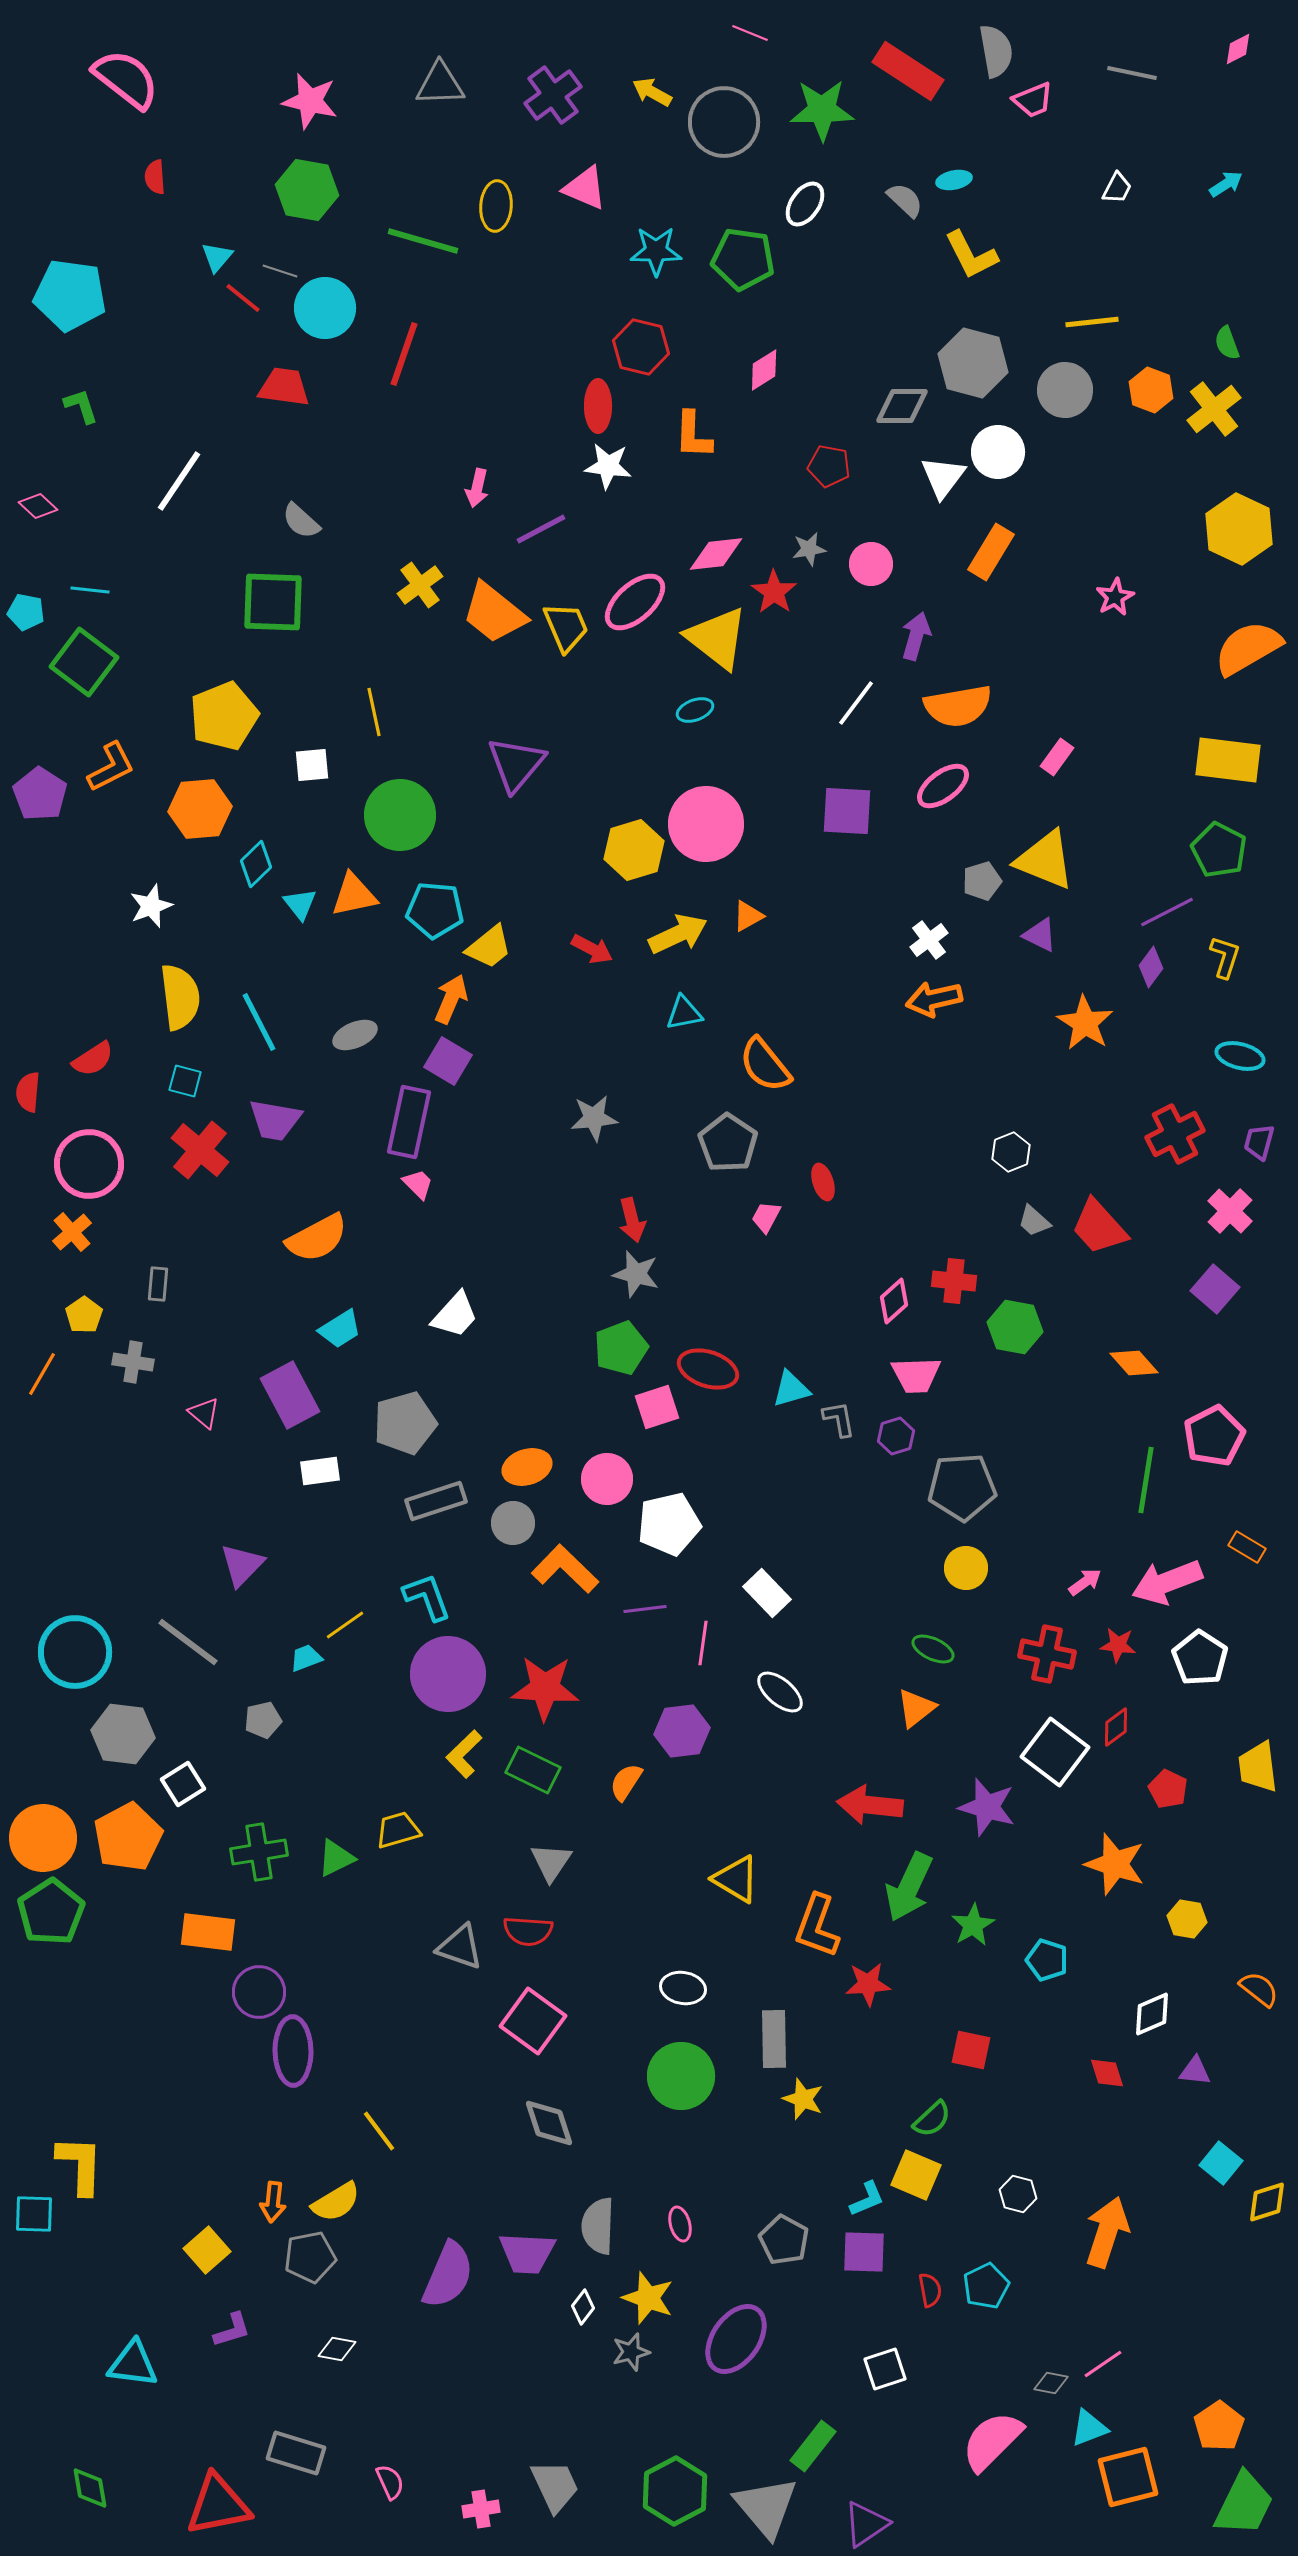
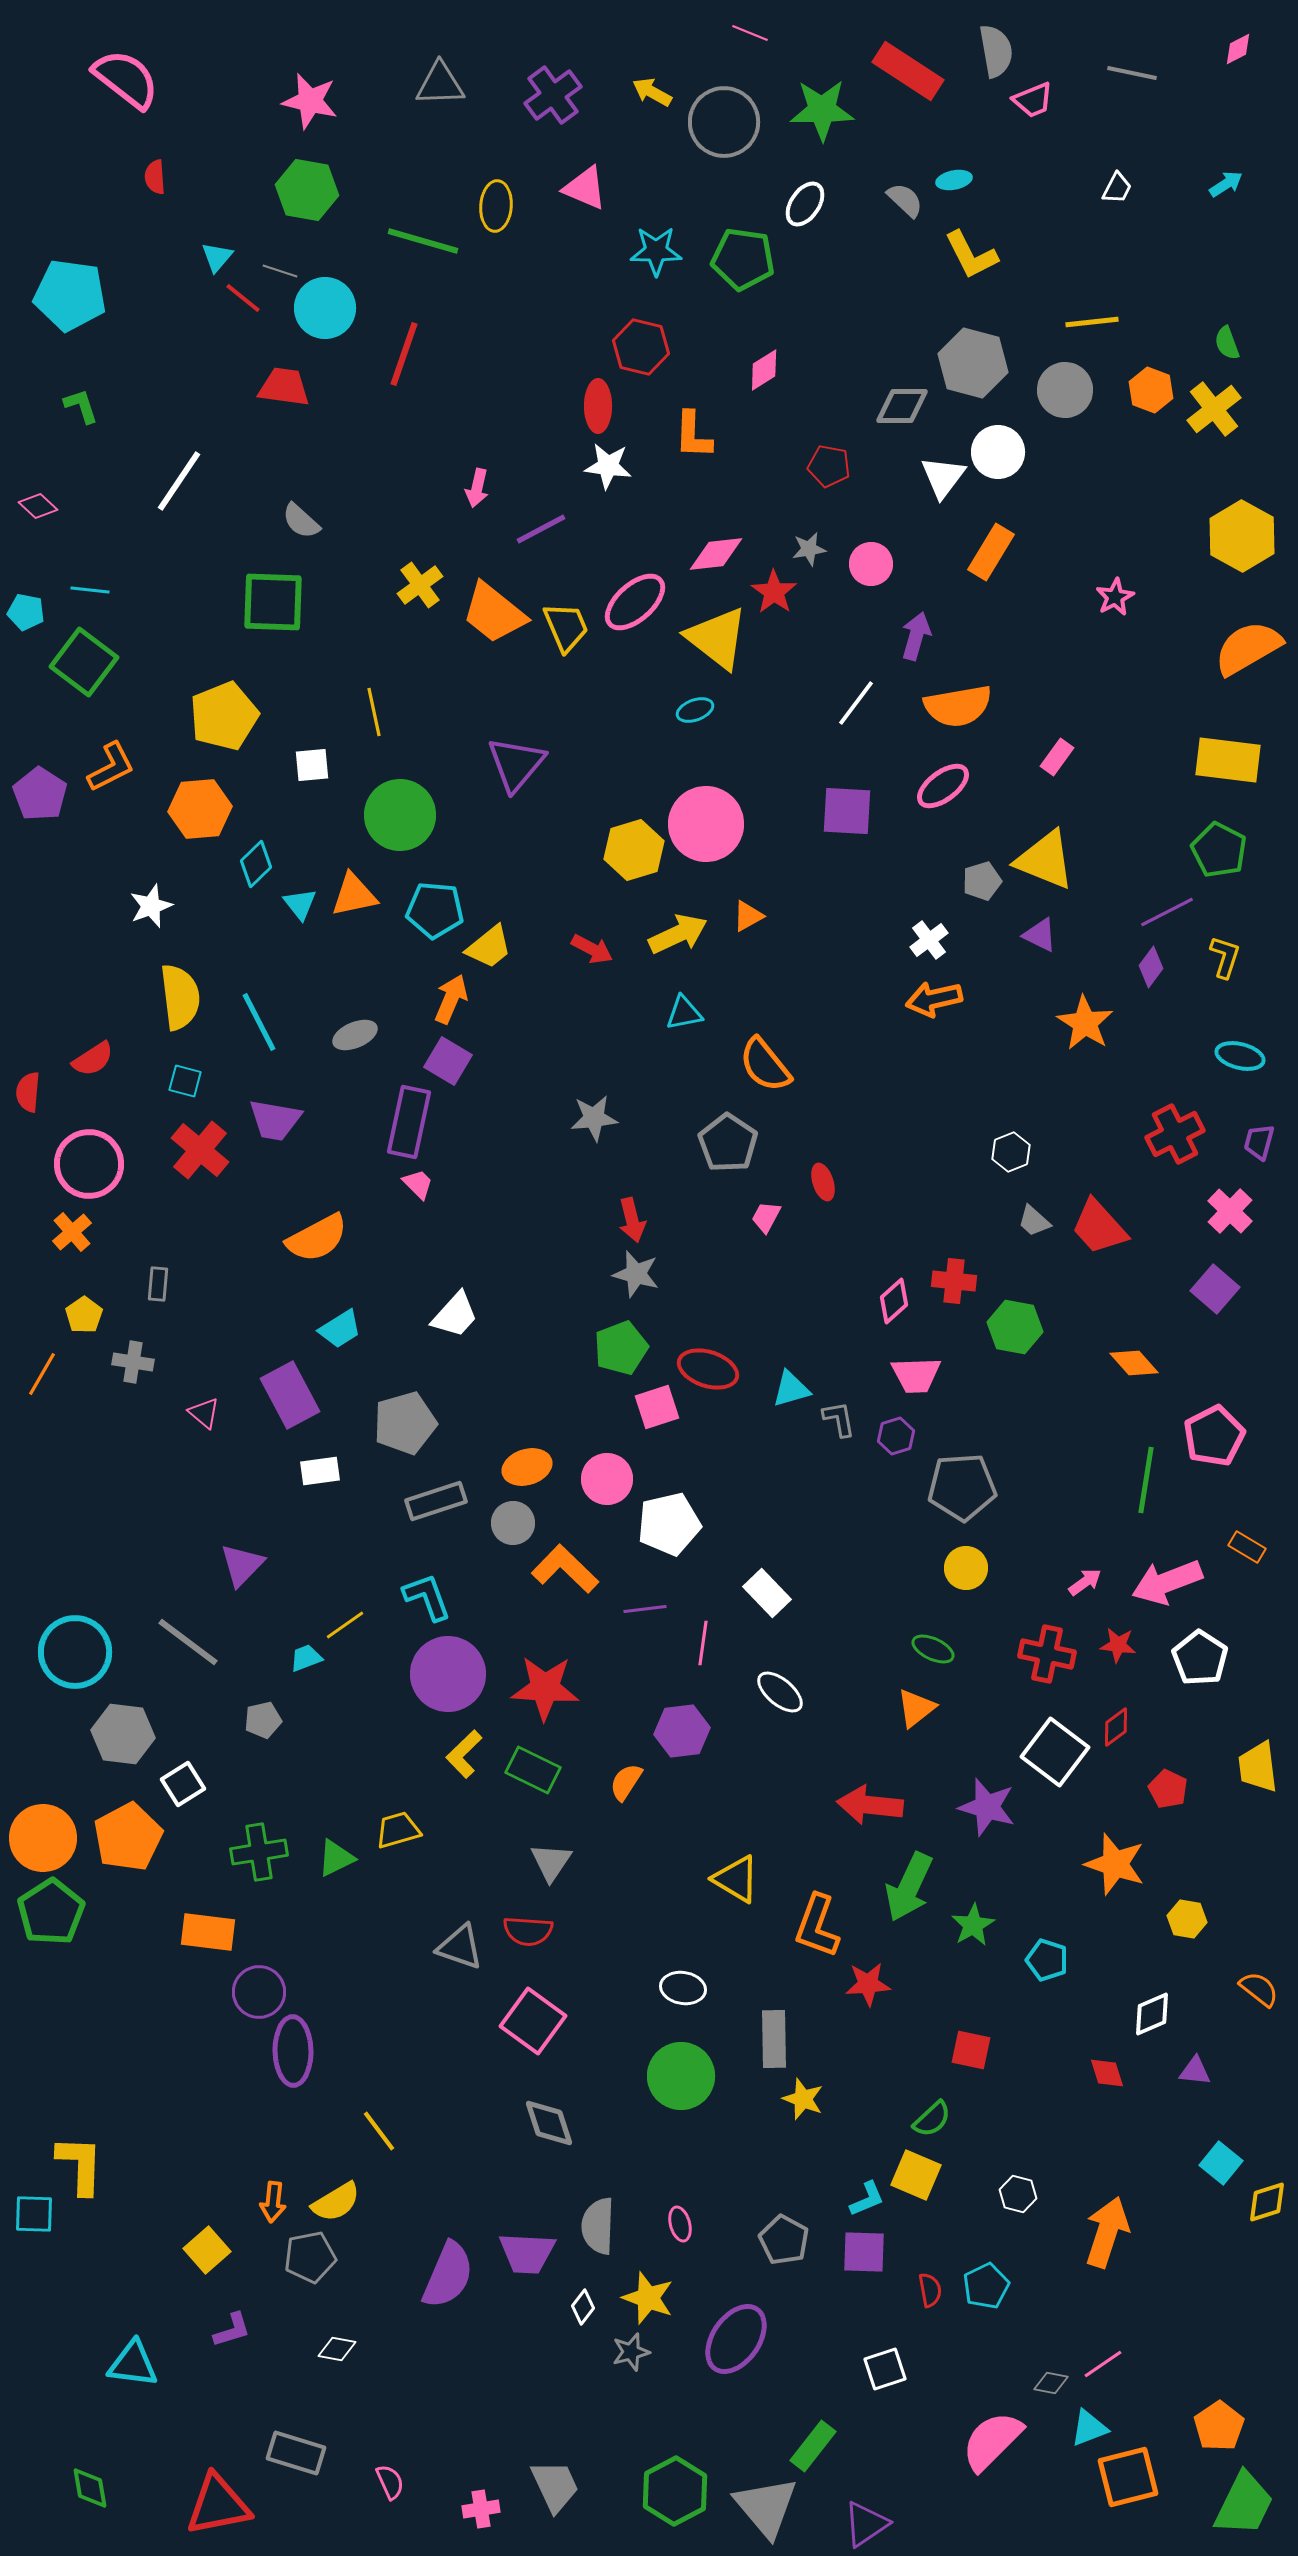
yellow hexagon at (1239, 529): moved 3 px right, 7 px down; rotated 4 degrees clockwise
